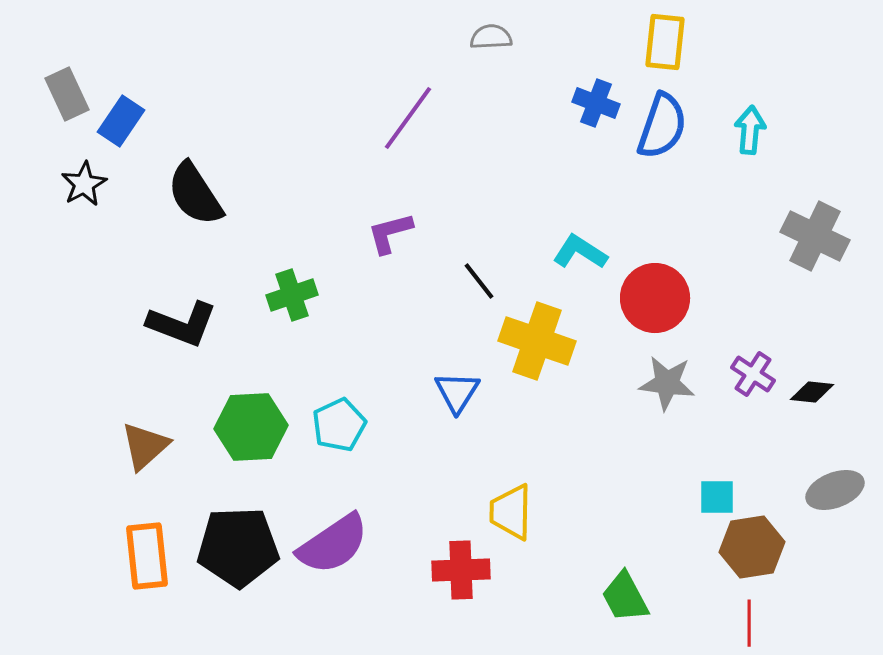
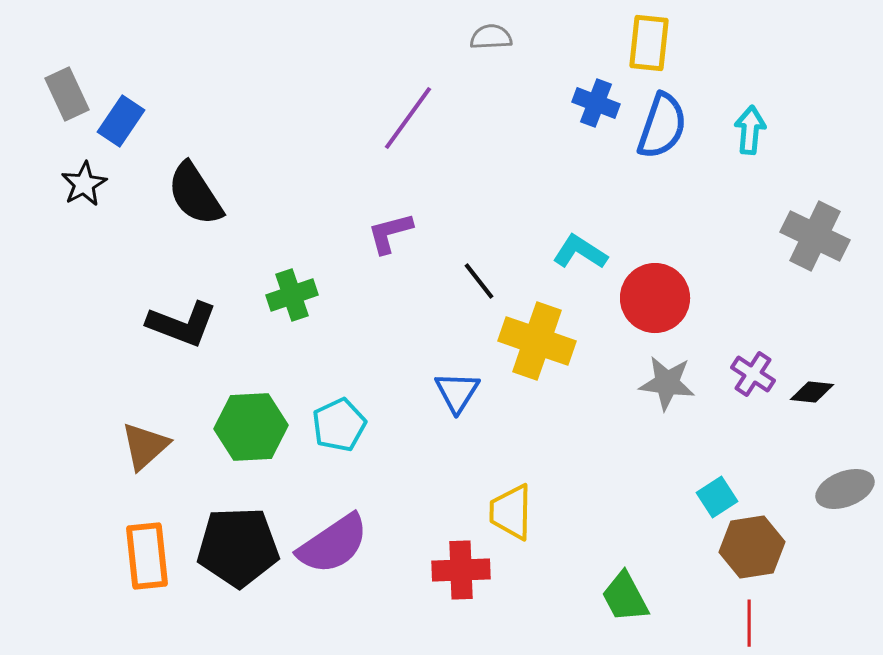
yellow rectangle: moved 16 px left, 1 px down
gray ellipse: moved 10 px right, 1 px up
cyan square: rotated 33 degrees counterclockwise
